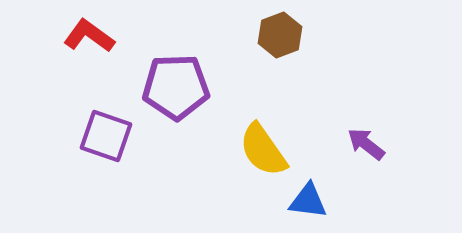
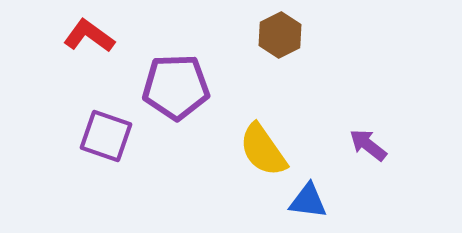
brown hexagon: rotated 6 degrees counterclockwise
purple arrow: moved 2 px right, 1 px down
